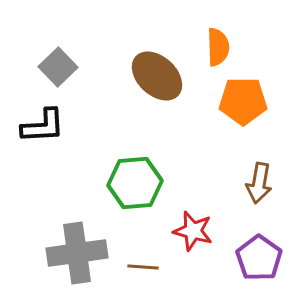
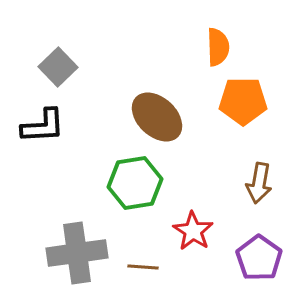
brown ellipse: moved 41 px down
green hexagon: rotated 4 degrees counterclockwise
red star: rotated 18 degrees clockwise
